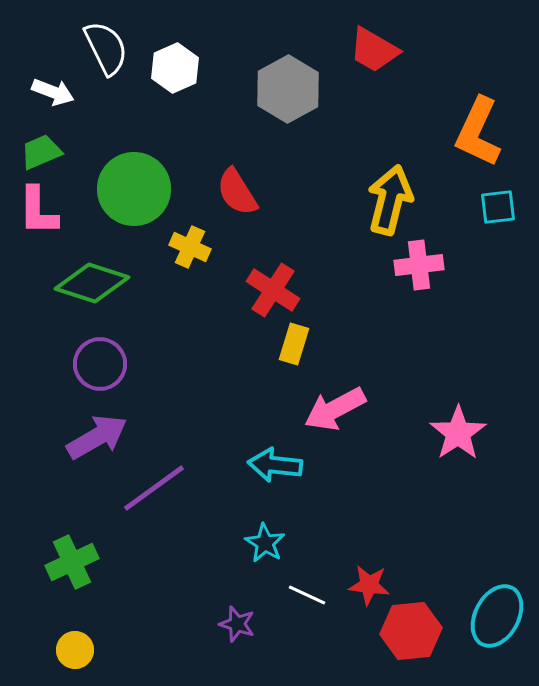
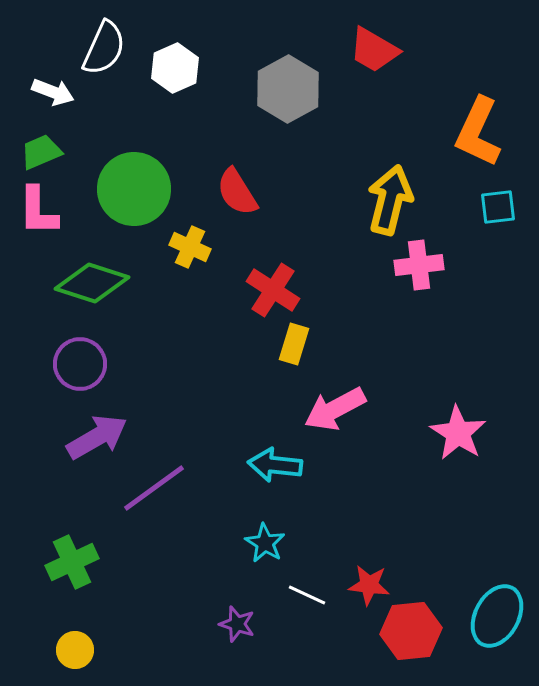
white semicircle: moved 2 px left; rotated 50 degrees clockwise
purple circle: moved 20 px left
pink star: rotated 6 degrees counterclockwise
